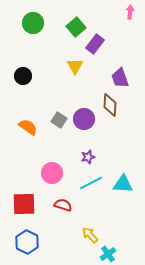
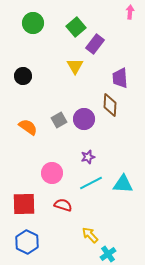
purple trapezoid: rotated 15 degrees clockwise
gray square: rotated 28 degrees clockwise
